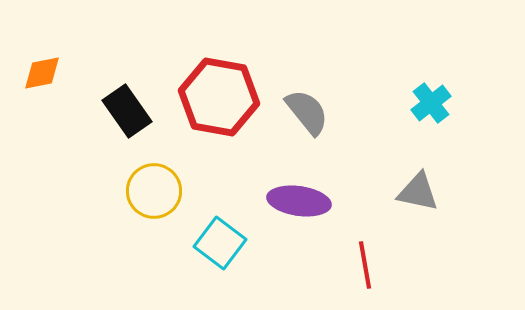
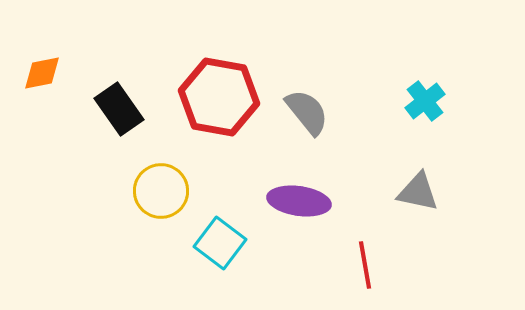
cyan cross: moved 6 px left, 2 px up
black rectangle: moved 8 px left, 2 px up
yellow circle: moved 7 px right
